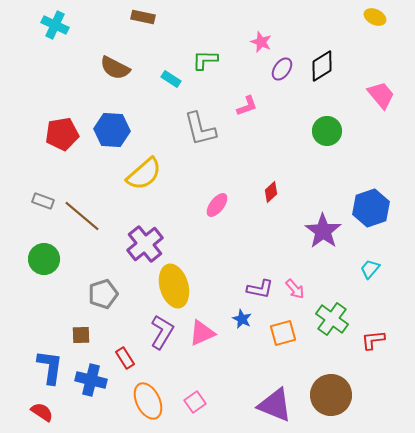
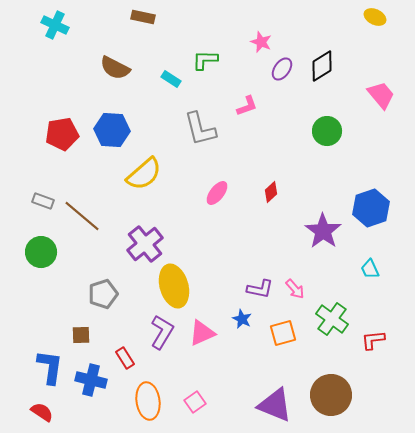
pink ellipse at (217, 205): moved 12 px up
green circle at (44, 259): moved 3 px left, 7 px up
cyan trapezoid at (370, 269): rotated 65 degrees counterclockwise
orange ellipse at (148, 401): rotated 18 degrees clockwise
